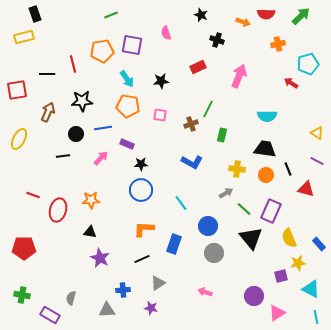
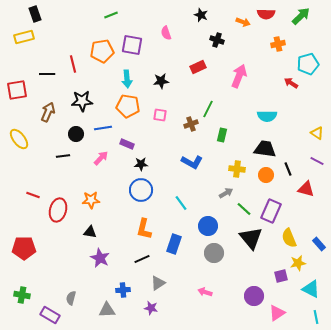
cyan arrow at (127, 79): rotated 30 degrees clockwise
yellow ellipse at (19, 139): rotated 65 degrees counterclockwise
orange L-shape at (144, 229): rotated 80 degrees counterclockwise
